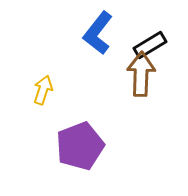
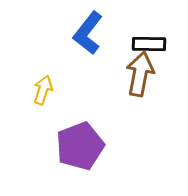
blue L-shape: moved 10 px left
black rectangle: moved 1 px left, 1 px up; rotated 32 degrees clockwise
brown arrow: moved 1 px left; rotated 9 degrees clockwise
